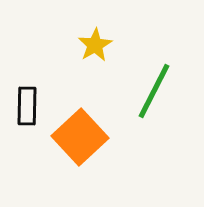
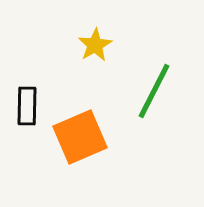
orange square: rotated 20 degrees clockwise
